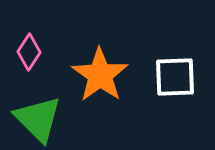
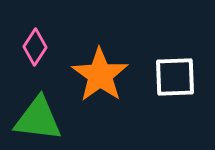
pink diamond: moved 6 px right, 5 px up
green triangle: rotated 38 degrees counterclockwise
